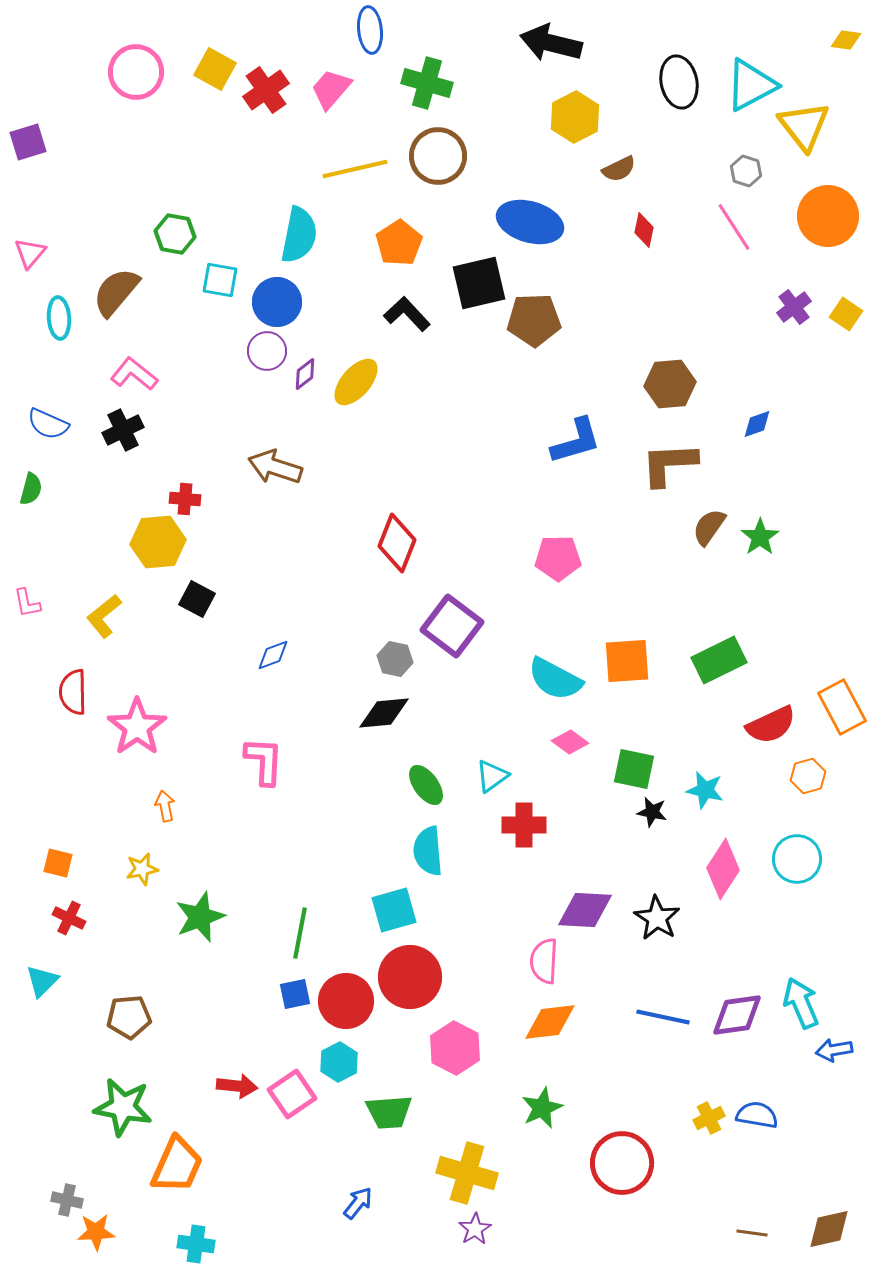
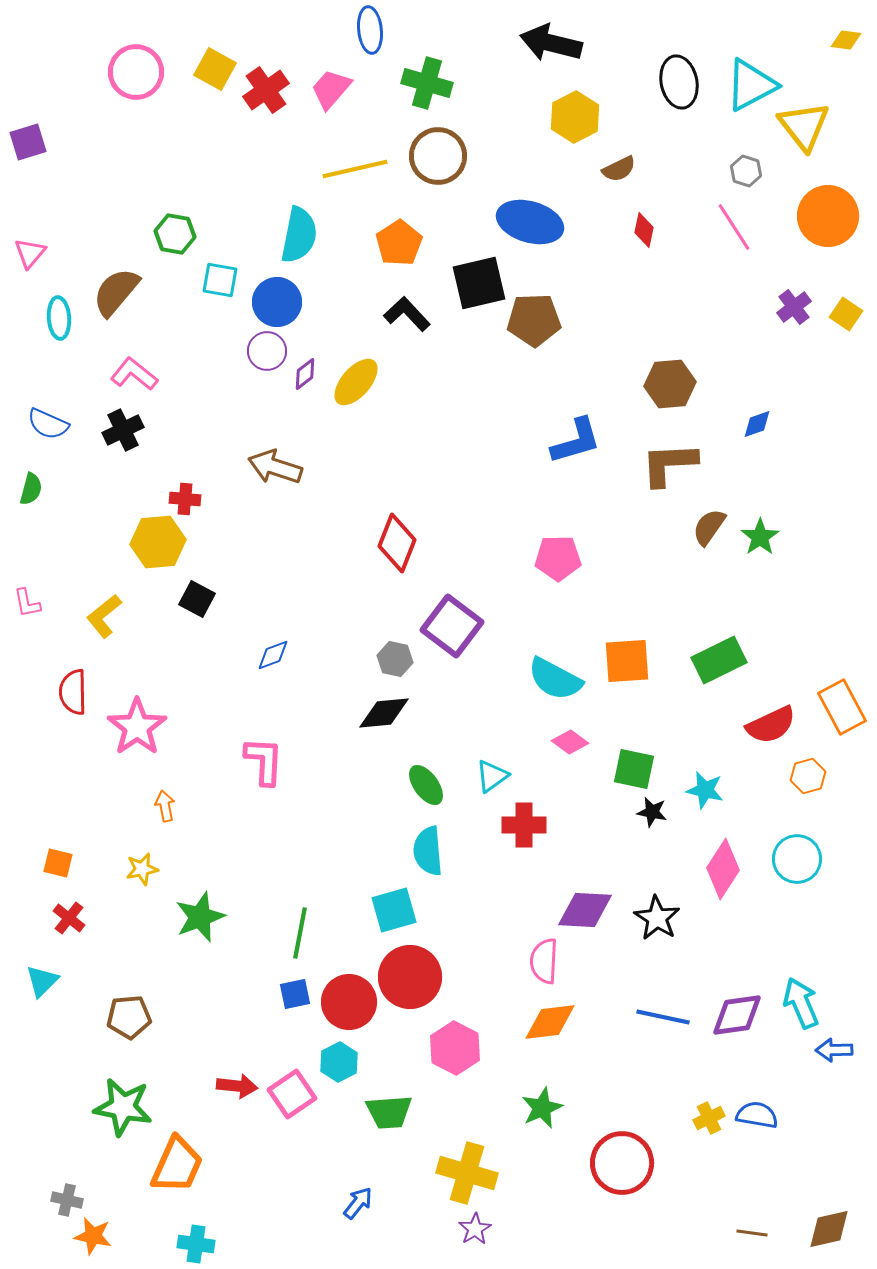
red cross at (69, 918): rotated 12 degrees clockwise
red circle at (346, 1001): moved 3 px right, 1 px down
blue arrow at (834, 1050): rotated 9 degrees clockwise
orange star at (96, 1232): moved 3 px left, 4 px down; rotated 15 degrees clockwise
